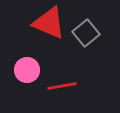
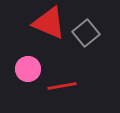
pink circle: moved 1 px right, 1 px up
